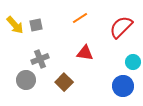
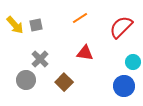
gray cross: rotated 24 degrees counterclockwise
blue circle: moved 1 px right
